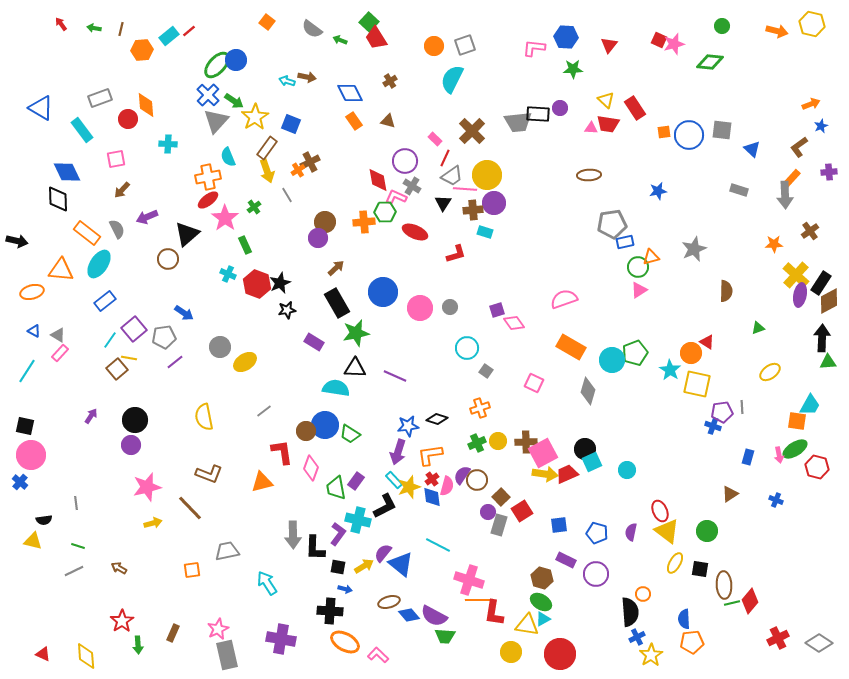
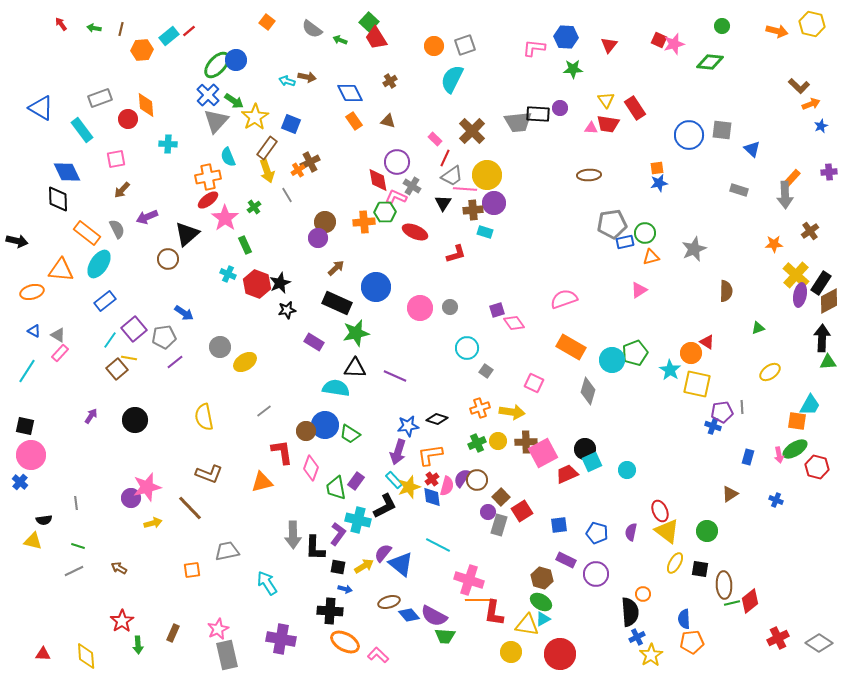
yellow triangle at (606, 100): rotated 12 degrees clockwise
orange square at (664, 132): moved 7 px left, 36 px down
brown L-shape at (799, 147): moved 61 px up; rotated 100 degrees counterclockwise
purple circle at (405, 161): moved 8 px left, 1 px down
blue star at (658, 191): moved 1 px right, 8 px up
green circle at (638, 267): moved 7 px right, 34 px up
blue circle at (383, 292): moved 7 px left, 5 px up
black rectangle at (337, 303): rotated 36 degrees counterclockwise
purple circle at (131, 445): moved 53 px down
yellow arrow at (545, 474): moved 33 px left, 62 px up
purple semicircle at (462, 475): moved 3 px down
red diamond at (750, 601): rotated 10 degrees clockwise
red triangle at (43, 654): rotated 21 degrees counterclockwise
